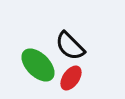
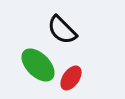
black semicircle: moved 8 px left, 16 px up
